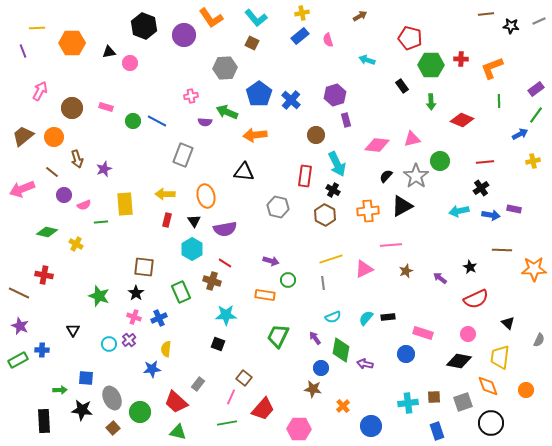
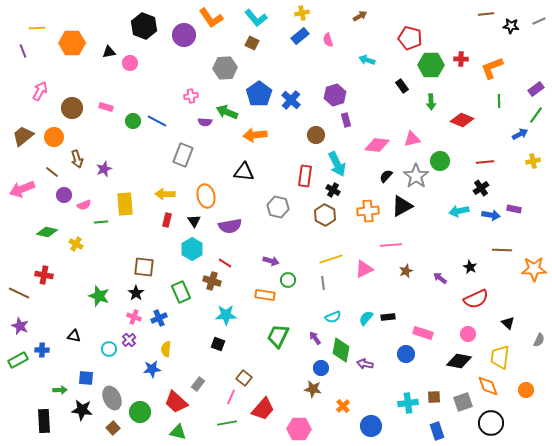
purple semicircle at (225, 229): moved 5 px right, 3 px up
black triangle at (73, 330): moved 1 px right, 6 px down; rotated 48 degrees counterclockwise
cyan circle at (109, 344): moved 5 px down
